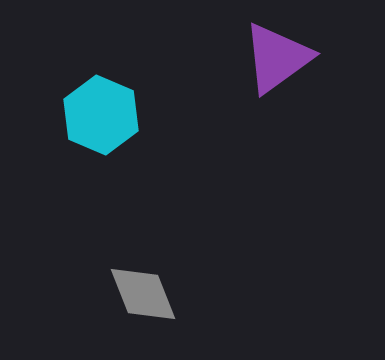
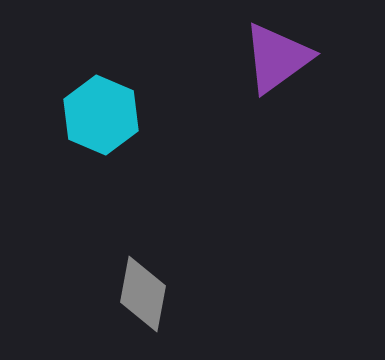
gray diamond: rotated 32 degrees clockwise
